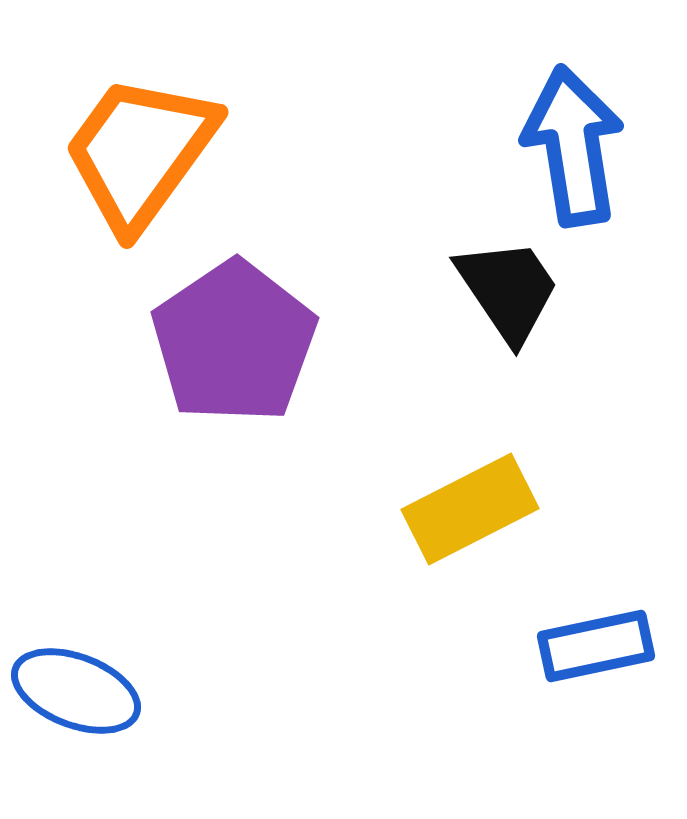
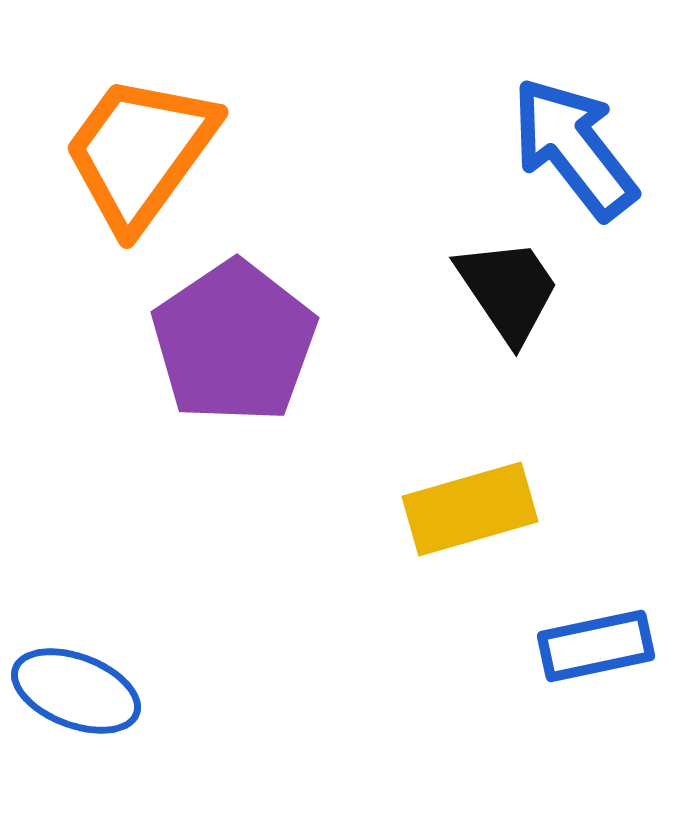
blue arrow: moved 1 px right, 2 px down; rotated 29 degrees counterclockwise
yellow rectangle: rotated 11 degrees clockwise
